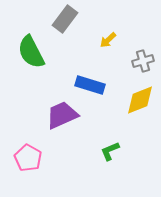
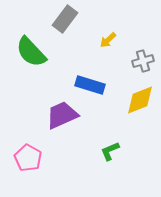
green semicircle: rotated 16 degrees counterclockwise
